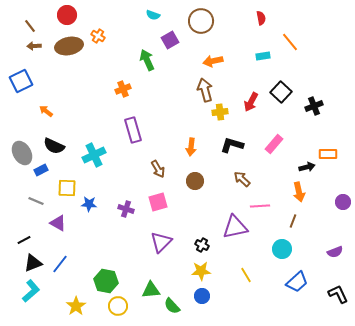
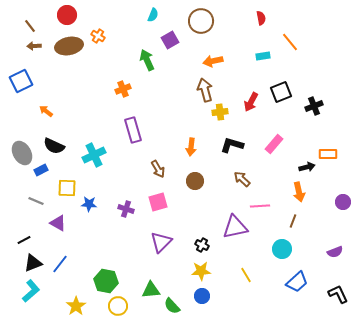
cyan semicircle at (153, 15): rotated 88 degrees counterclockwise
black square at (281, 92): rotated 25 degrees clockwise
